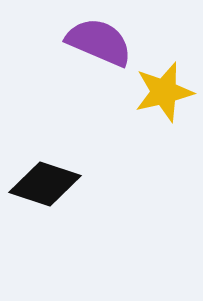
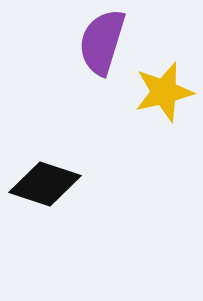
purple semicircle: moved 3 px right; rotated 96 degrees counterclockwise
